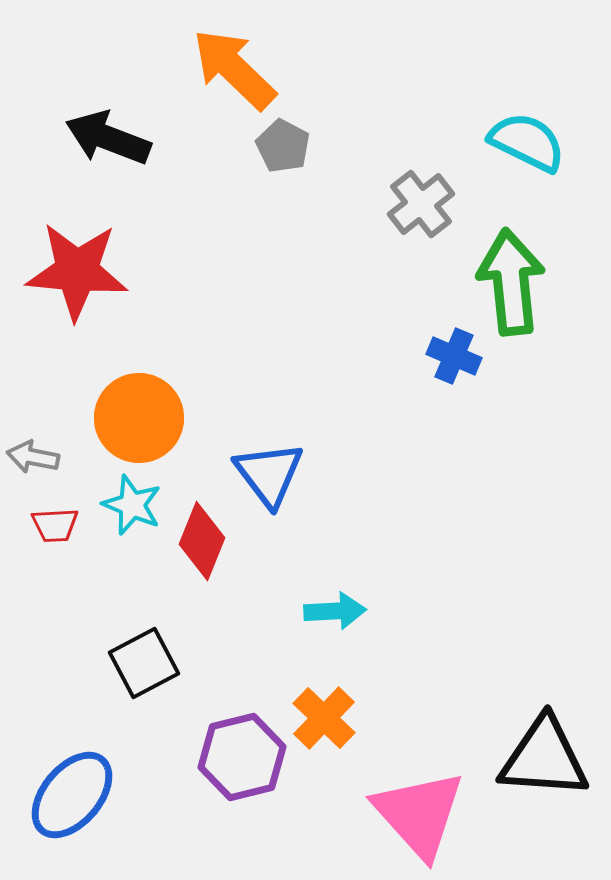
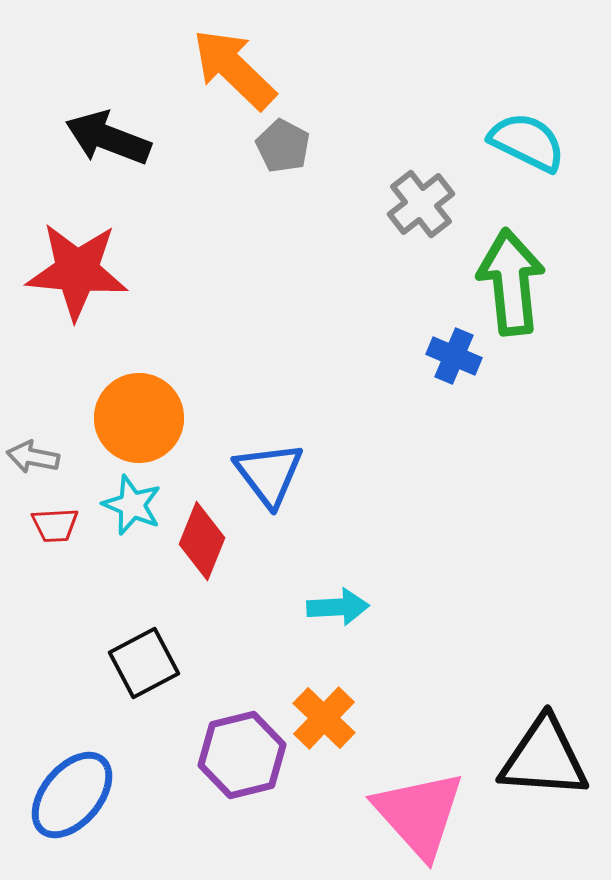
cyan arrow: moved 3 px right, 4 px up
purple hexagon: moved 2 px up
